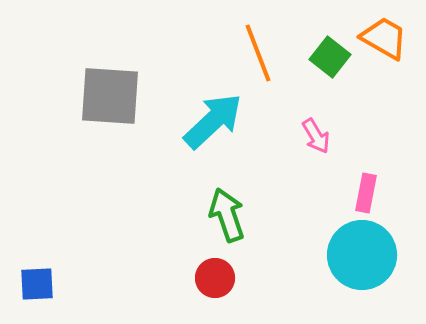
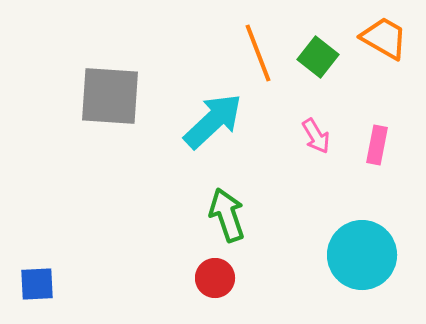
green square: moved 12 px left
pink rectangle: moved 11 px right, 48 px up
